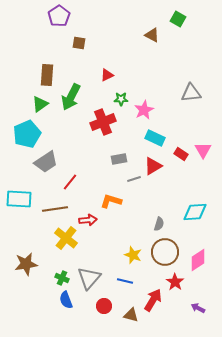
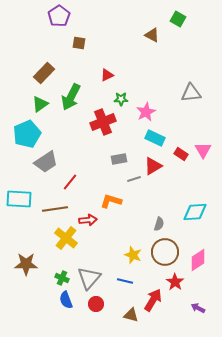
brown rectangle at (47, 75): moved 3 px left, 2 px up; rotated 40 degrees clockwise
pink star at (144, 110): moved 2 px right, 2 px down
brown star at (26, 264): rotated 10 degrees clockwise
red circle at (104, 306): moved 8 px left, 2 px up
